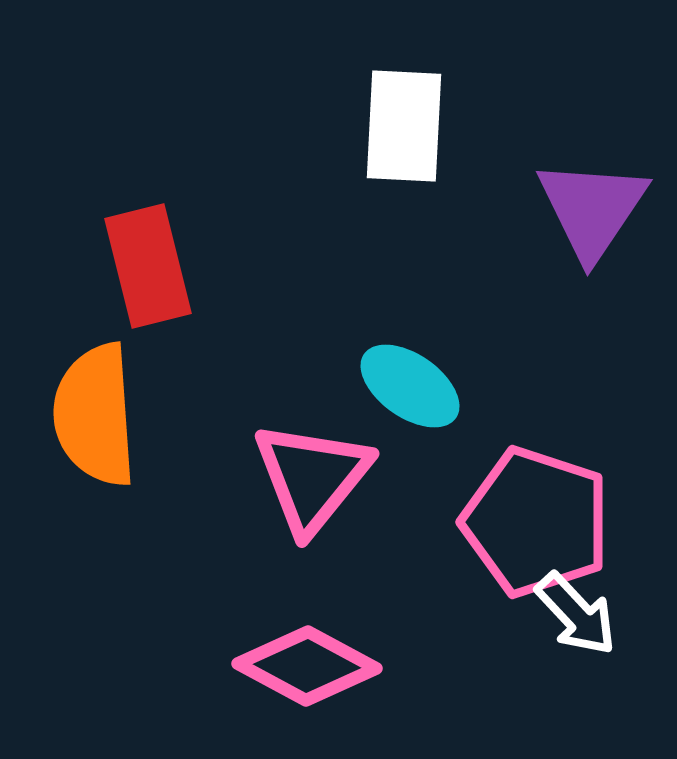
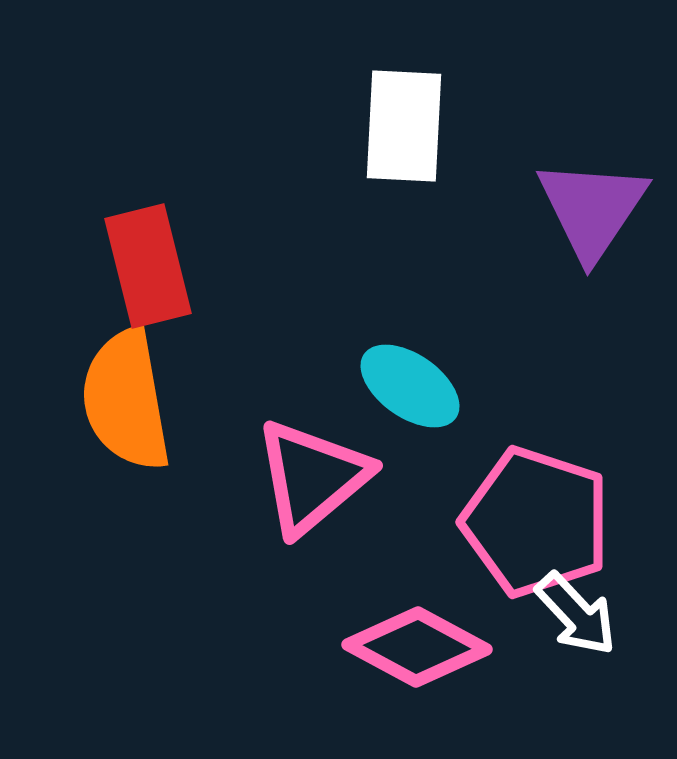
orange semicircle: moved 31 px right, 15 px up; rotated 6 degrees counterclockwise
pink triangle: rotated 11 degrees clockwise
pink diamond: moved 110 px right, 19 px up
